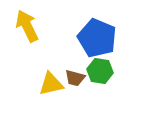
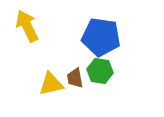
blue pentagon: moved 4 px right, 1 px up; rotated 15 degrees counterclockwise
brown trapezoid: rotated 65 degrees clockwise
